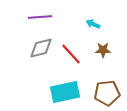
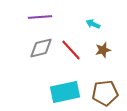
brown star: rotated 14 degrees counterclockwise
red line: moved 4 px up
brown pentagon: moved 2 px left
